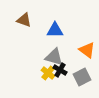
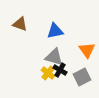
brown triangle: moved 4 px left, 4 px down
blue triangle: moved 1 px down; rotated 12 degrees counterclockwise
orange triangle: rotated 18 degrees clockwise
